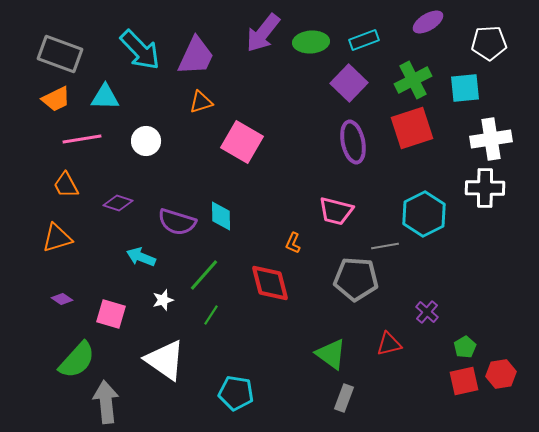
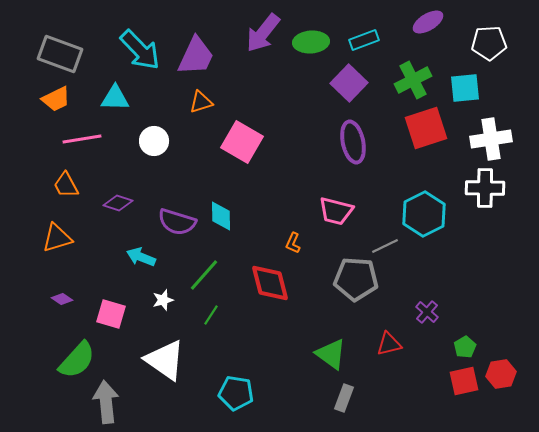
cyan triangle at (105, 97): moved 10 px right, 1 px down
red square at (412, 128): moved 14 px right
white circle at (146, 141): moved 8 px right
gray line at (385, 246): rotated 16 degrees counterclockwise
